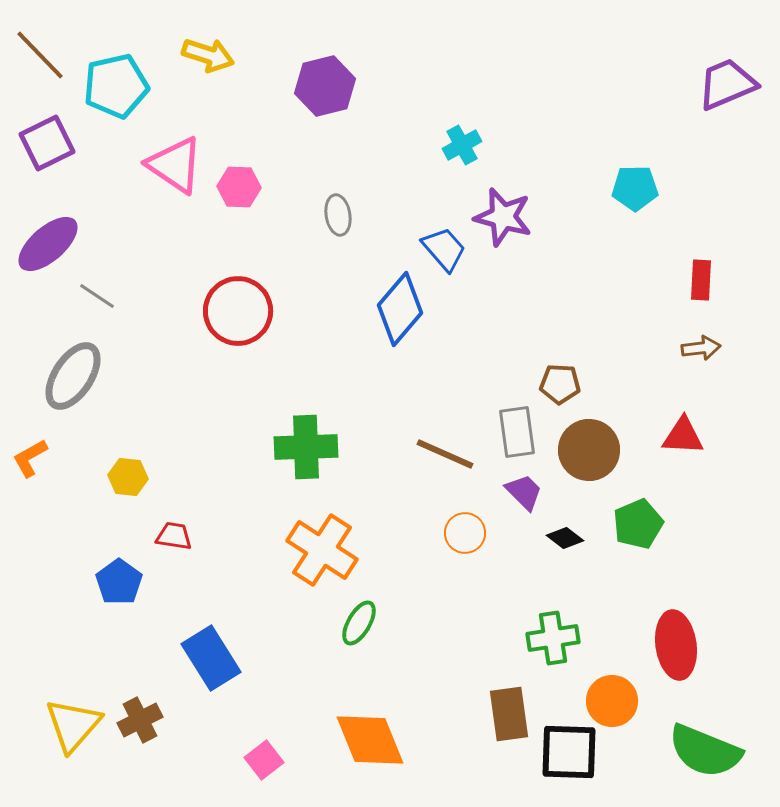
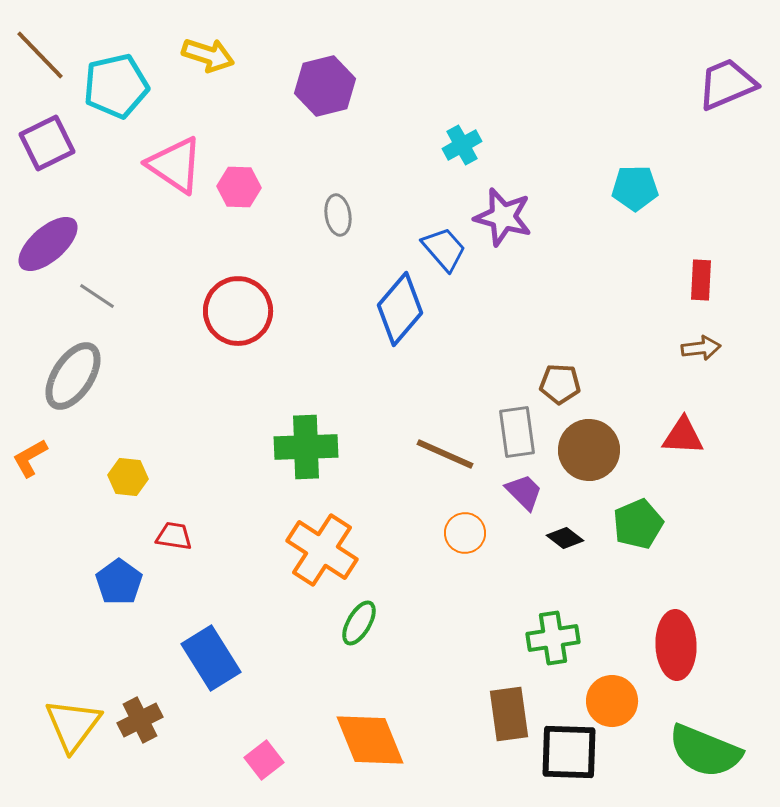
red ellipse at (676, 645): rotated 6 degrees clockwise
yellow triangle at (73, 725): rotated 4 degrees counterclockwise
